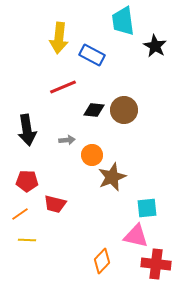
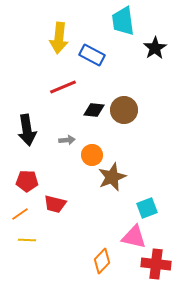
black star: moved 2 px down; rotated 10 degrees clockwise
cyan square: rotated 15 degrees counterclockwise
pink triangle: moved 2 px left, 1 px down
